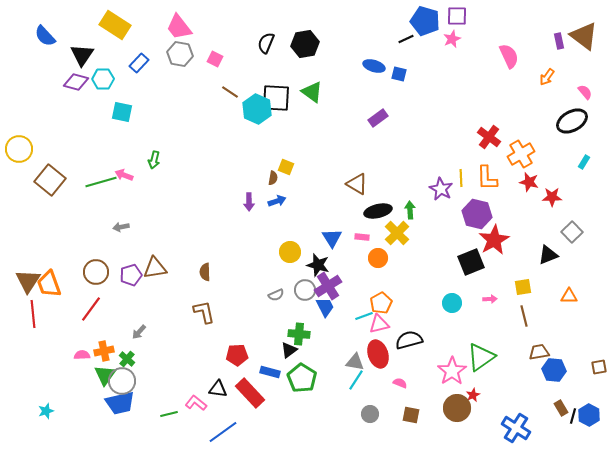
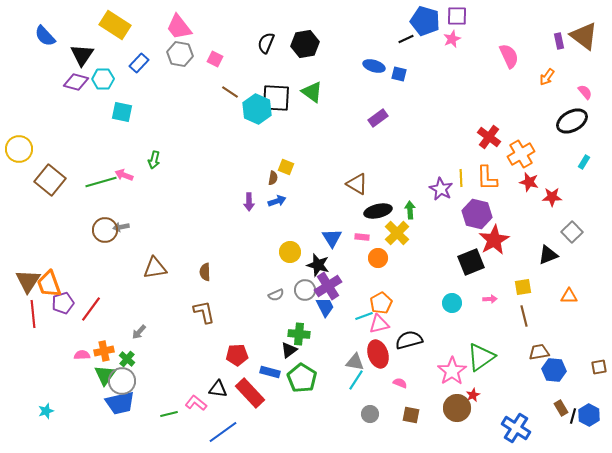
brown circle at (96, 272): moved 9 px right, 42 px up
purple pentagon at (131, 275): moved 68 px left, 28 px down
